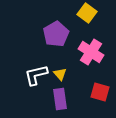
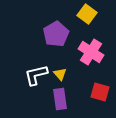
yellow square: moved 1 px down
